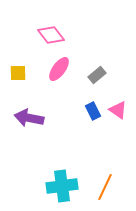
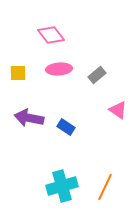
pink ellipse: rotated 50 degrees clockwise
blue rectangle: moved 27 px left, 16 px down; rotated 30 degrees counterclockwise
cyan cross: rotated 8 degrees counterclockwise
